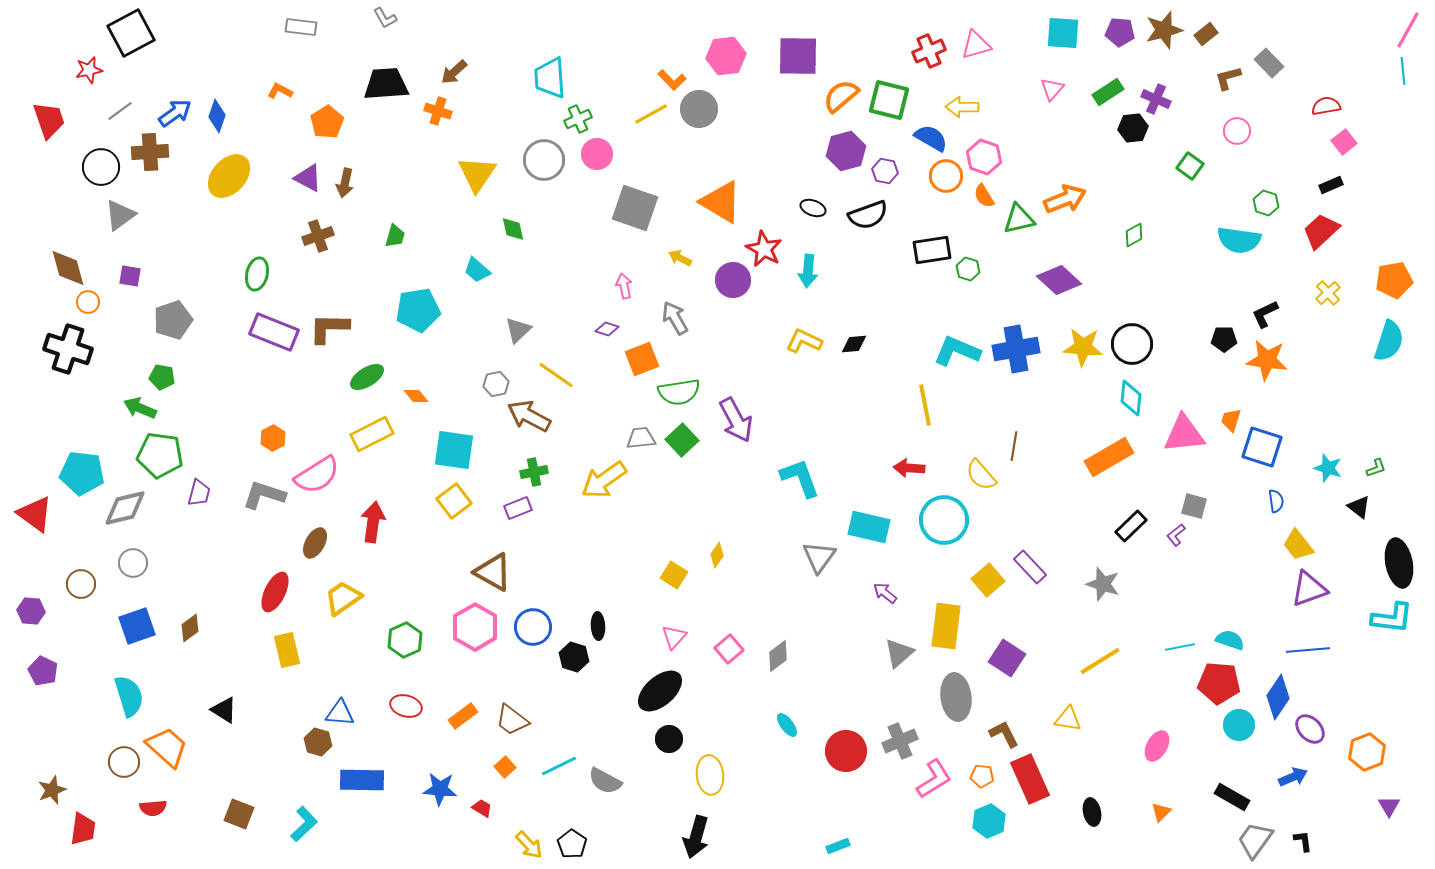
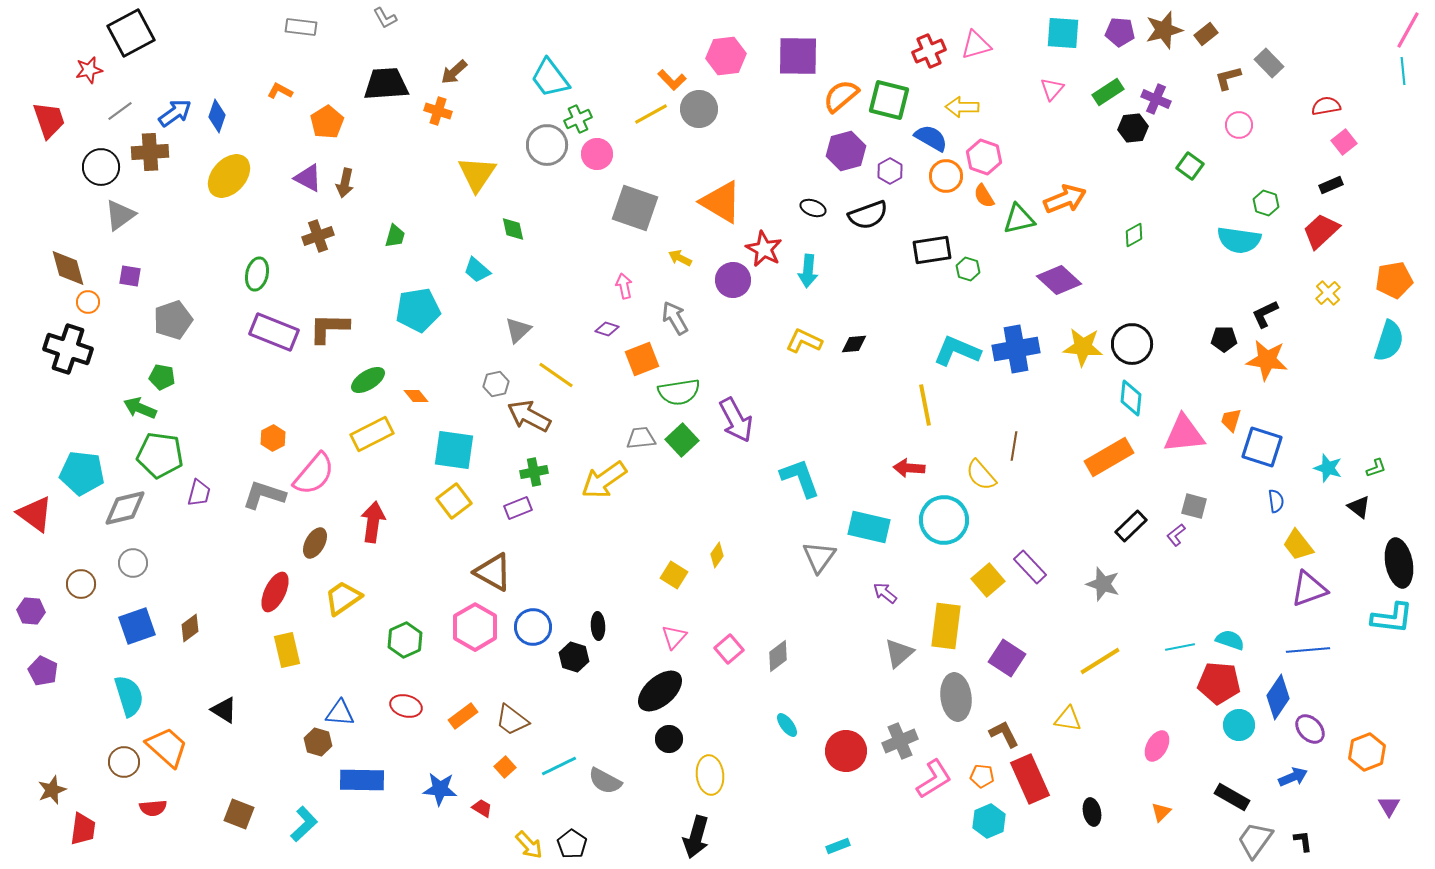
cyan trapezoid at (550, 78): rotated 33 degrees counterclockwise
pink circle at (1237, 131): moved 2 px right, 6 px up
gray circle at (544, 160): moved 3 px right, 15 px up
purple hexagon at (885, 171): moved 5 px right; rotated 20 degrees clockwise
green ellipse at (367, 377): moved 1 px right, 3 px down
pink semicircle at (317, 475): moved 3 px left, 1 px up; rotated 18 degrees counterclockwise
